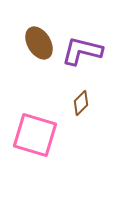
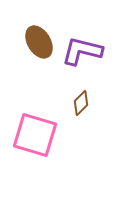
brown ellipse: moved 1 px up
